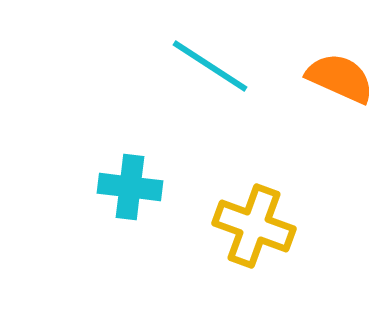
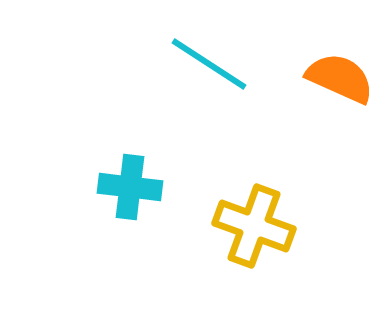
cyan line: moved 1 px left, 2 px up
